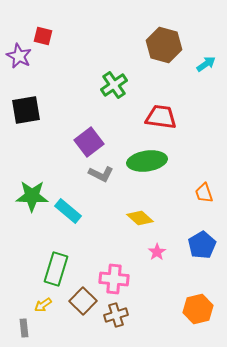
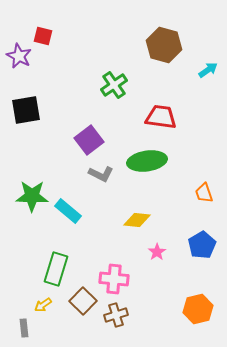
cyan arrow: moved 2 px right, 6 px down
purple square: moved 2 px up
yellow diamond: moved 3 px left, 2 px down; rotated 36 degrees counterclockwise
